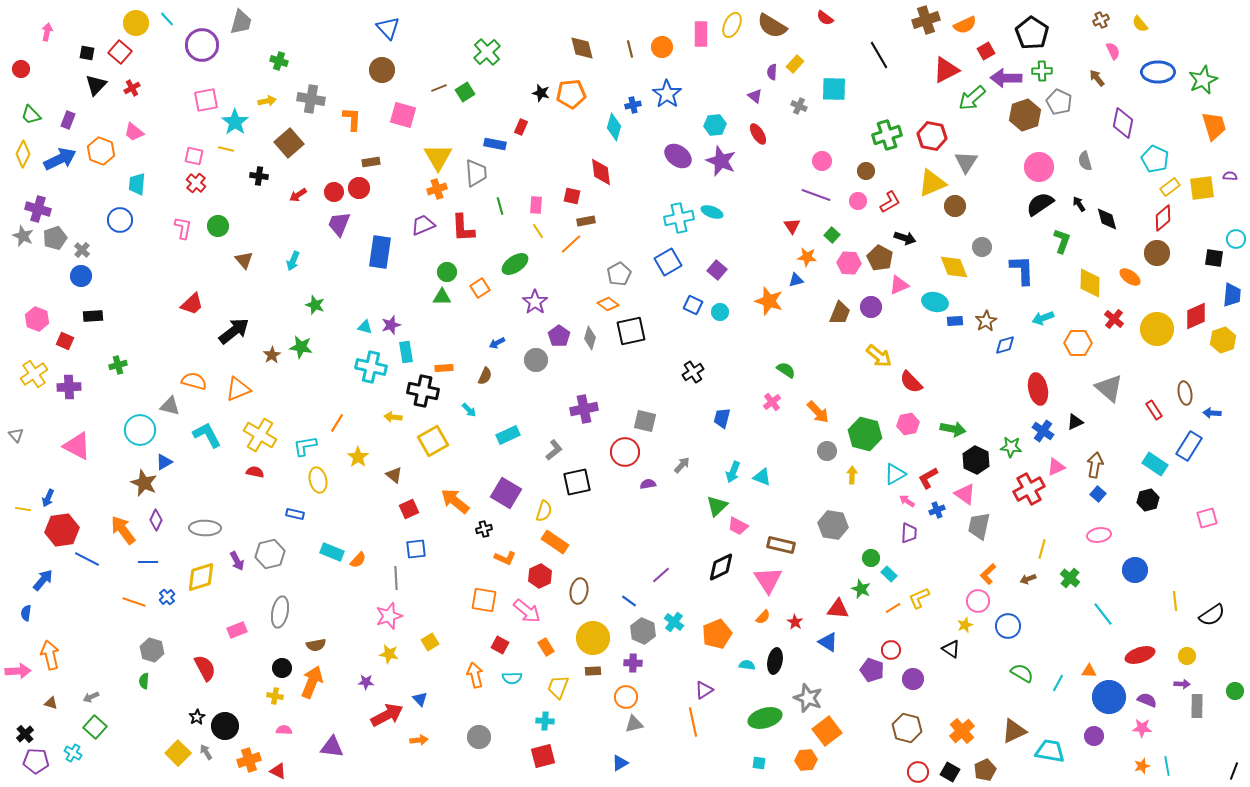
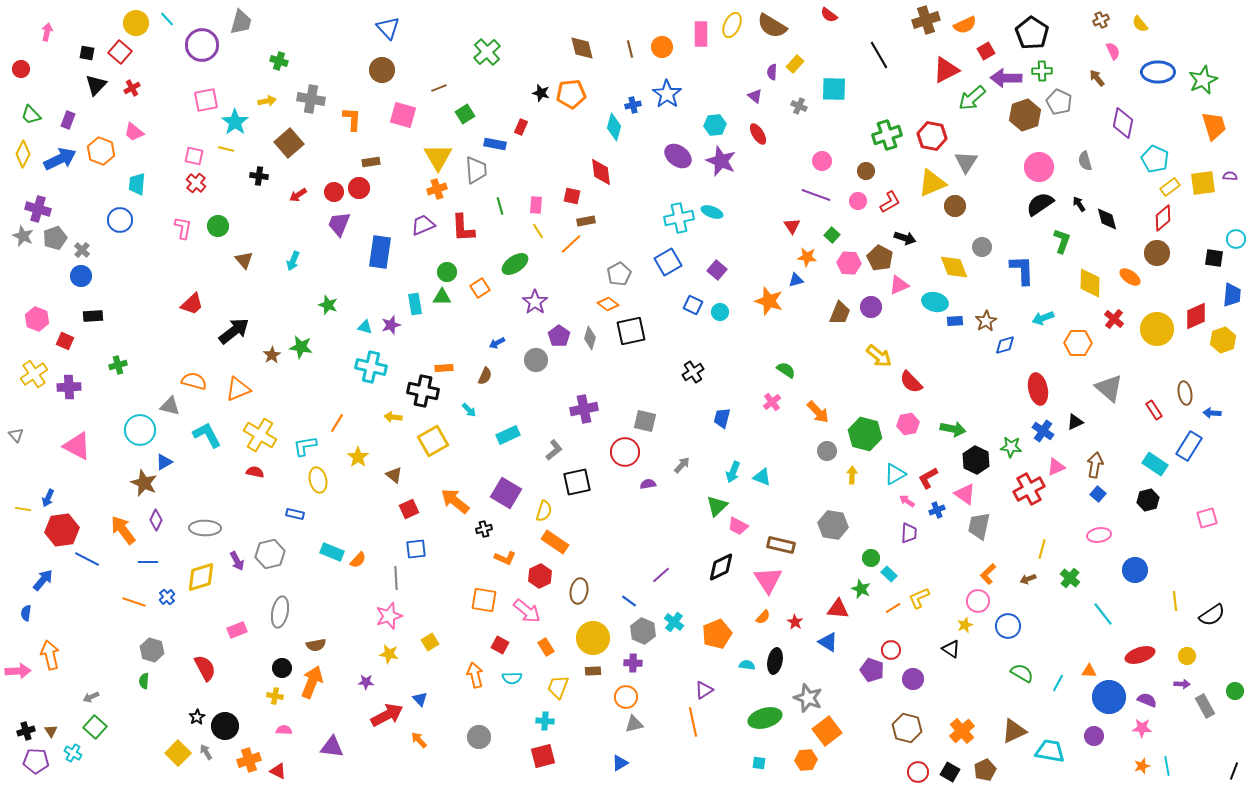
red semicircle at (825, 18): moved 4 px right, 3 px up
green square at (465, 92): moved 22 px down
gray trapezoid at (476, 173): moved 3 px up
yellow square at (1202, 188): moved 1 px right, 5 px up
green star at (315, 305): moved 13 px right
cyan rectangle at (406, 352): moved 9 px right, 48 px up
brown triangle at (51, 703): moved 28 px down; rotated 40 degrees clockwise
gray rectangle at (1197, 706): moved 8 px right; rotated 30 degrees counterclockwise
black cross at (25, 734): moved 1 px right, 3 px up; rotated 24 degrees clockwise
orange arrow at (419, 740): rotated 126 degrees counterclockwise
